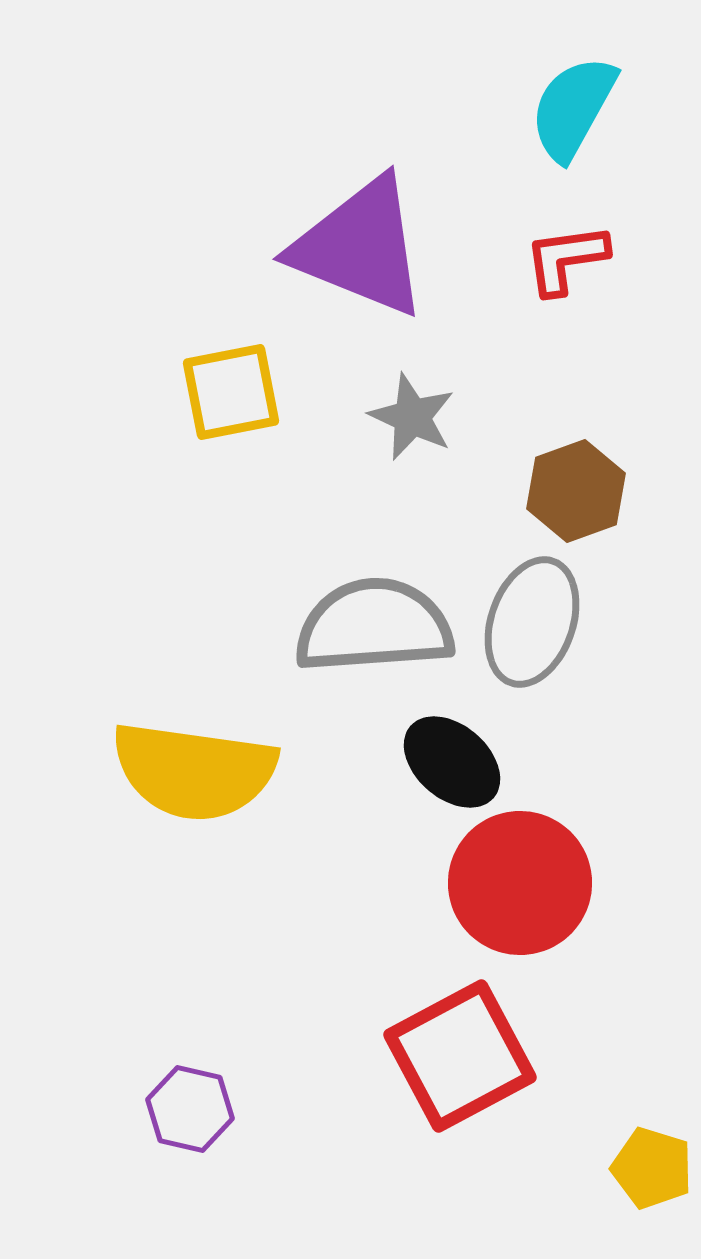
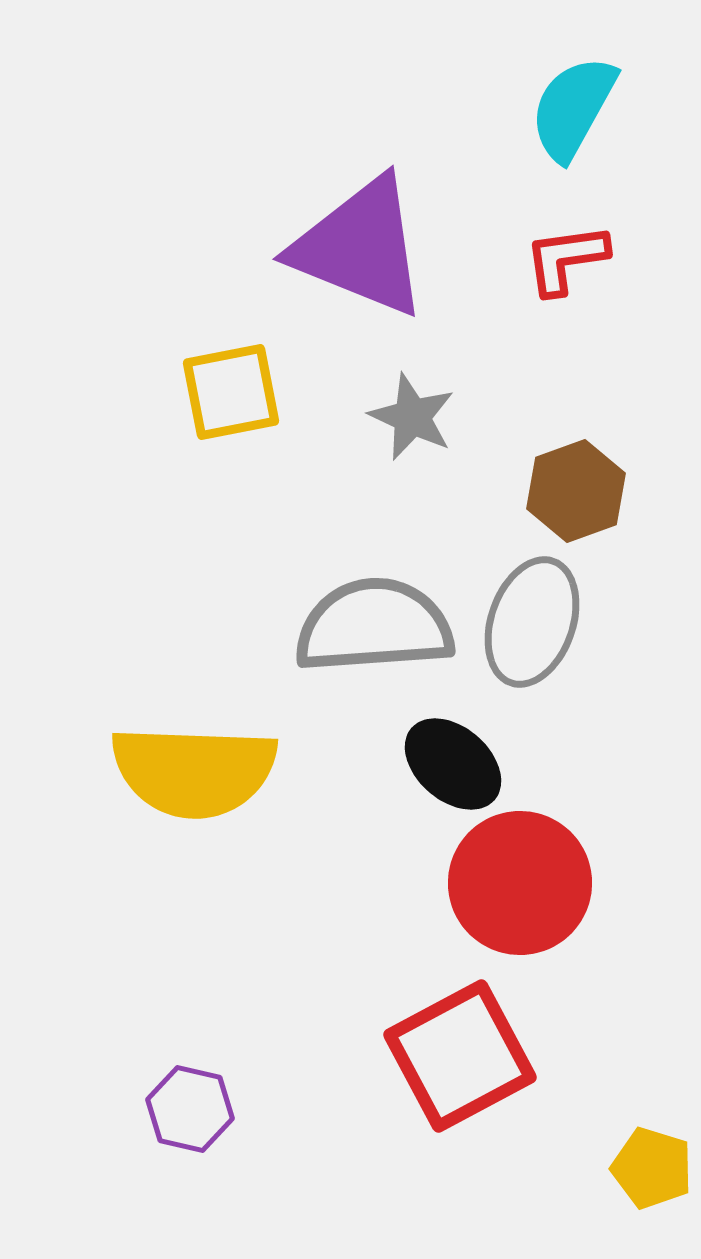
black ellipse: moved 1 px right, 2 px down
yellow semicircle: rotated 6 degrees counterclockwise
